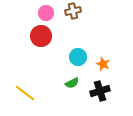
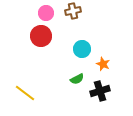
cyan circle: moved 4 px right, 8 px up
green semicircle: moved 5 px right, 4 px up
